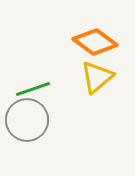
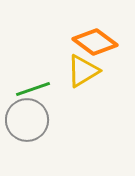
yellow triangle: moved 14 px left, 6 px up; rotated 9 degrees clockwise
